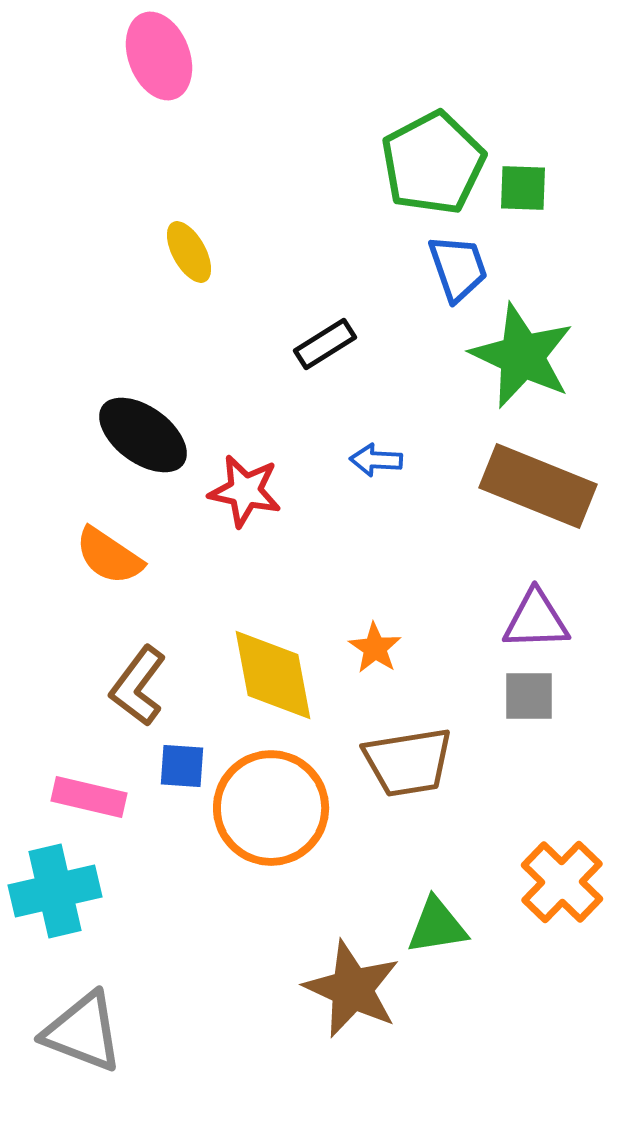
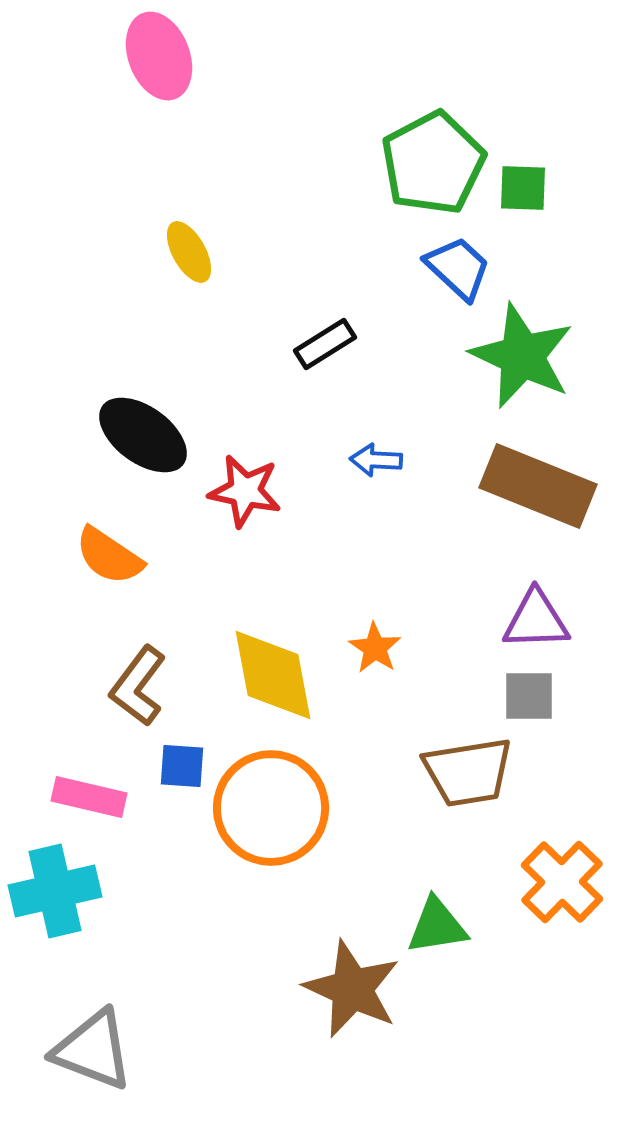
blue trapezoid: rotated 28 degrees counterclockwise
brown trapezoid: moved 60 px right, 10 px down
gray triangle: moved 10 px right, 18 px down
